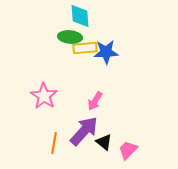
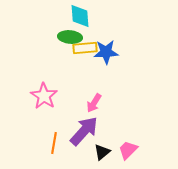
pink arrow: moved 1 px left, 2 px down
black triangle: moved 2 px left, 10 px down; rotated 42 degrees clockwise
